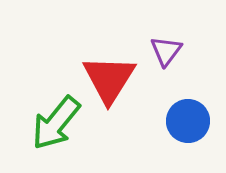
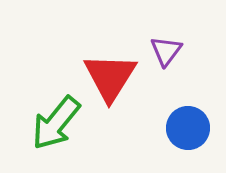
red triangle: moved 1 px right, 2 px up
blue circle: moved 7 px down
